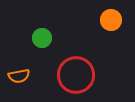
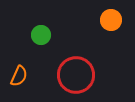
green circle: moved 1 px left, 3 px up
orange semicircle: rotated 55 degrees counterclockwise
